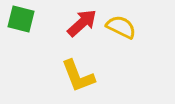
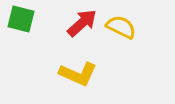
yellow L-shape: moved 2 px up; rotated 45 degrees counterclockwise
